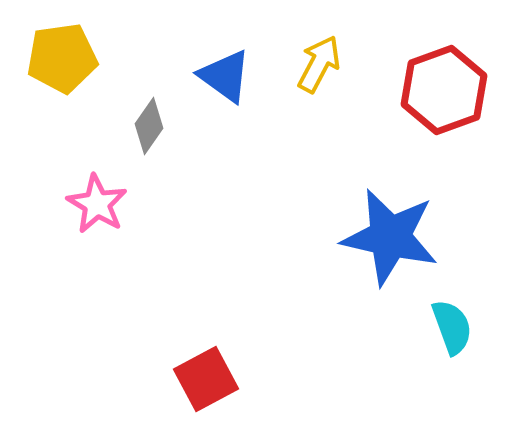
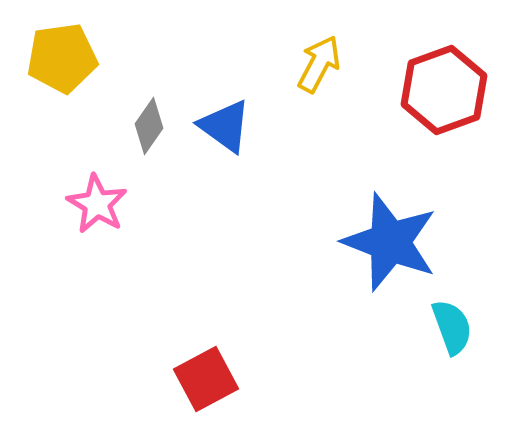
blue triangle: moved 50 px down
blue star: moved 5 px down; rotated 8 degrees clockwise
